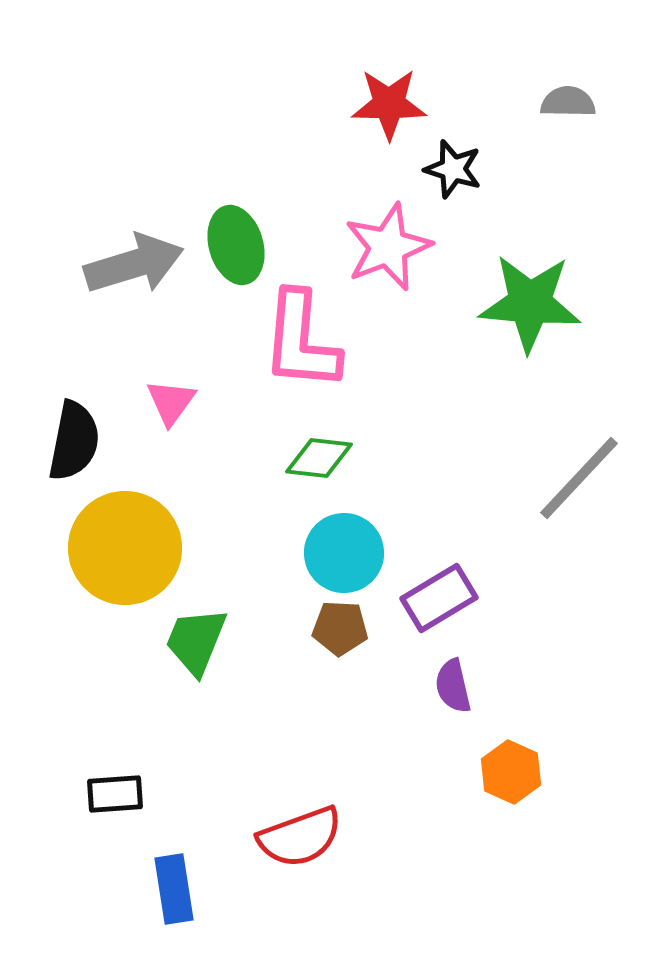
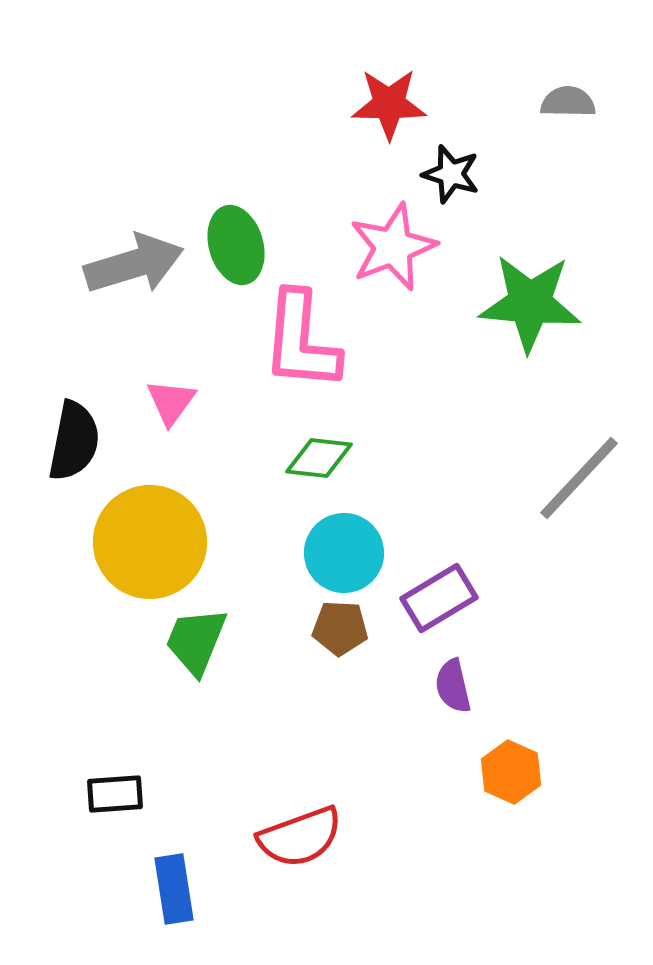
black star: moved 2 px left, 5 px down
pink star: moved 5 px right
yellow circle: moved 25 px right, 6 px up
